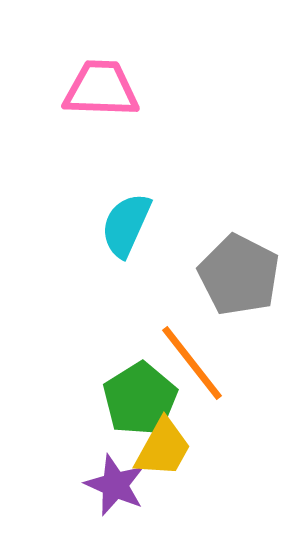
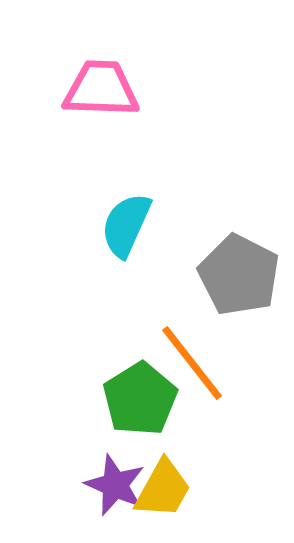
yellow trapezoid: moved 41 px down
